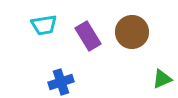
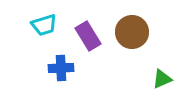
cyan trapezoid: rotated 8 degrees counterclockwise
blue cross: moved 14 px up; rotated 15 degrees clockwise
